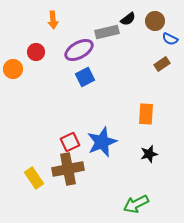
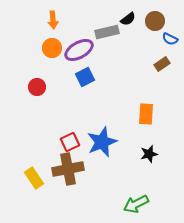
red circle: moved 1 px right, 35 px down
orange circle: moved 39 px right, 21 px up
